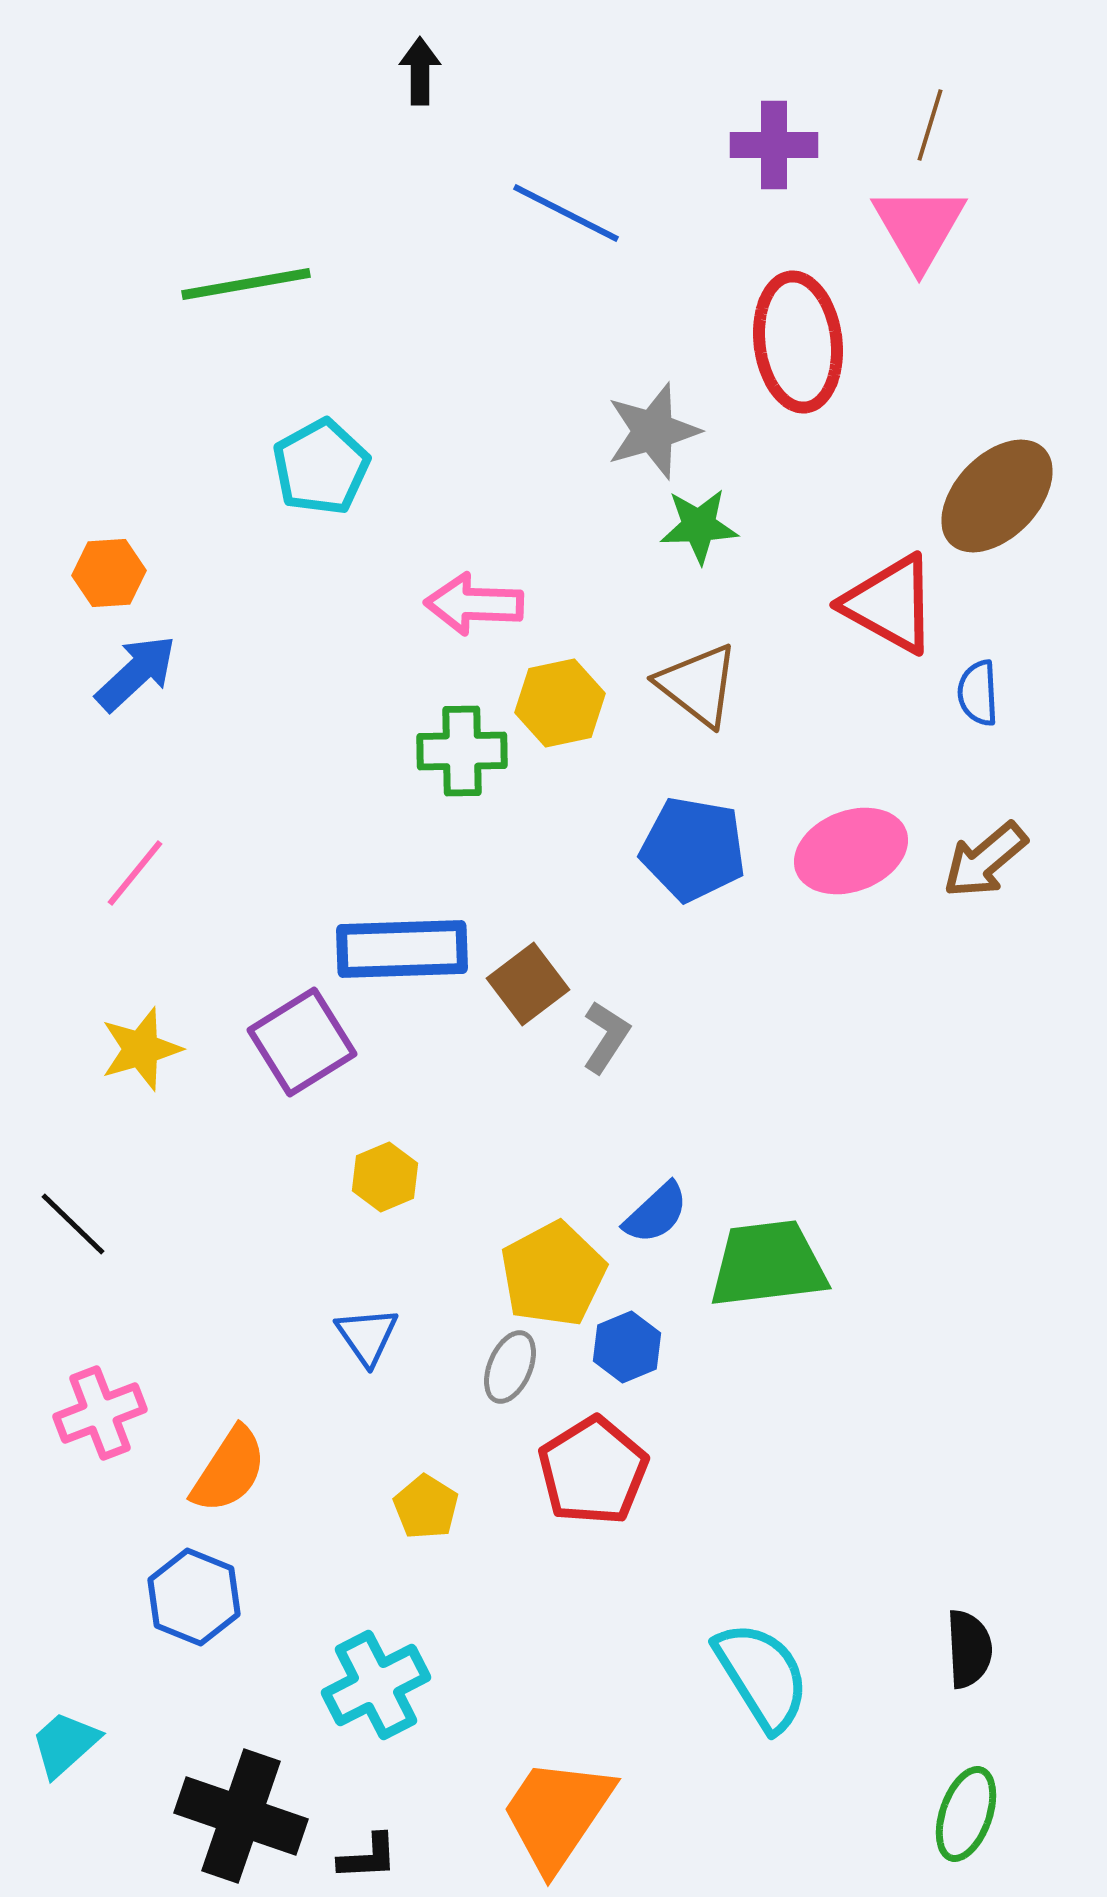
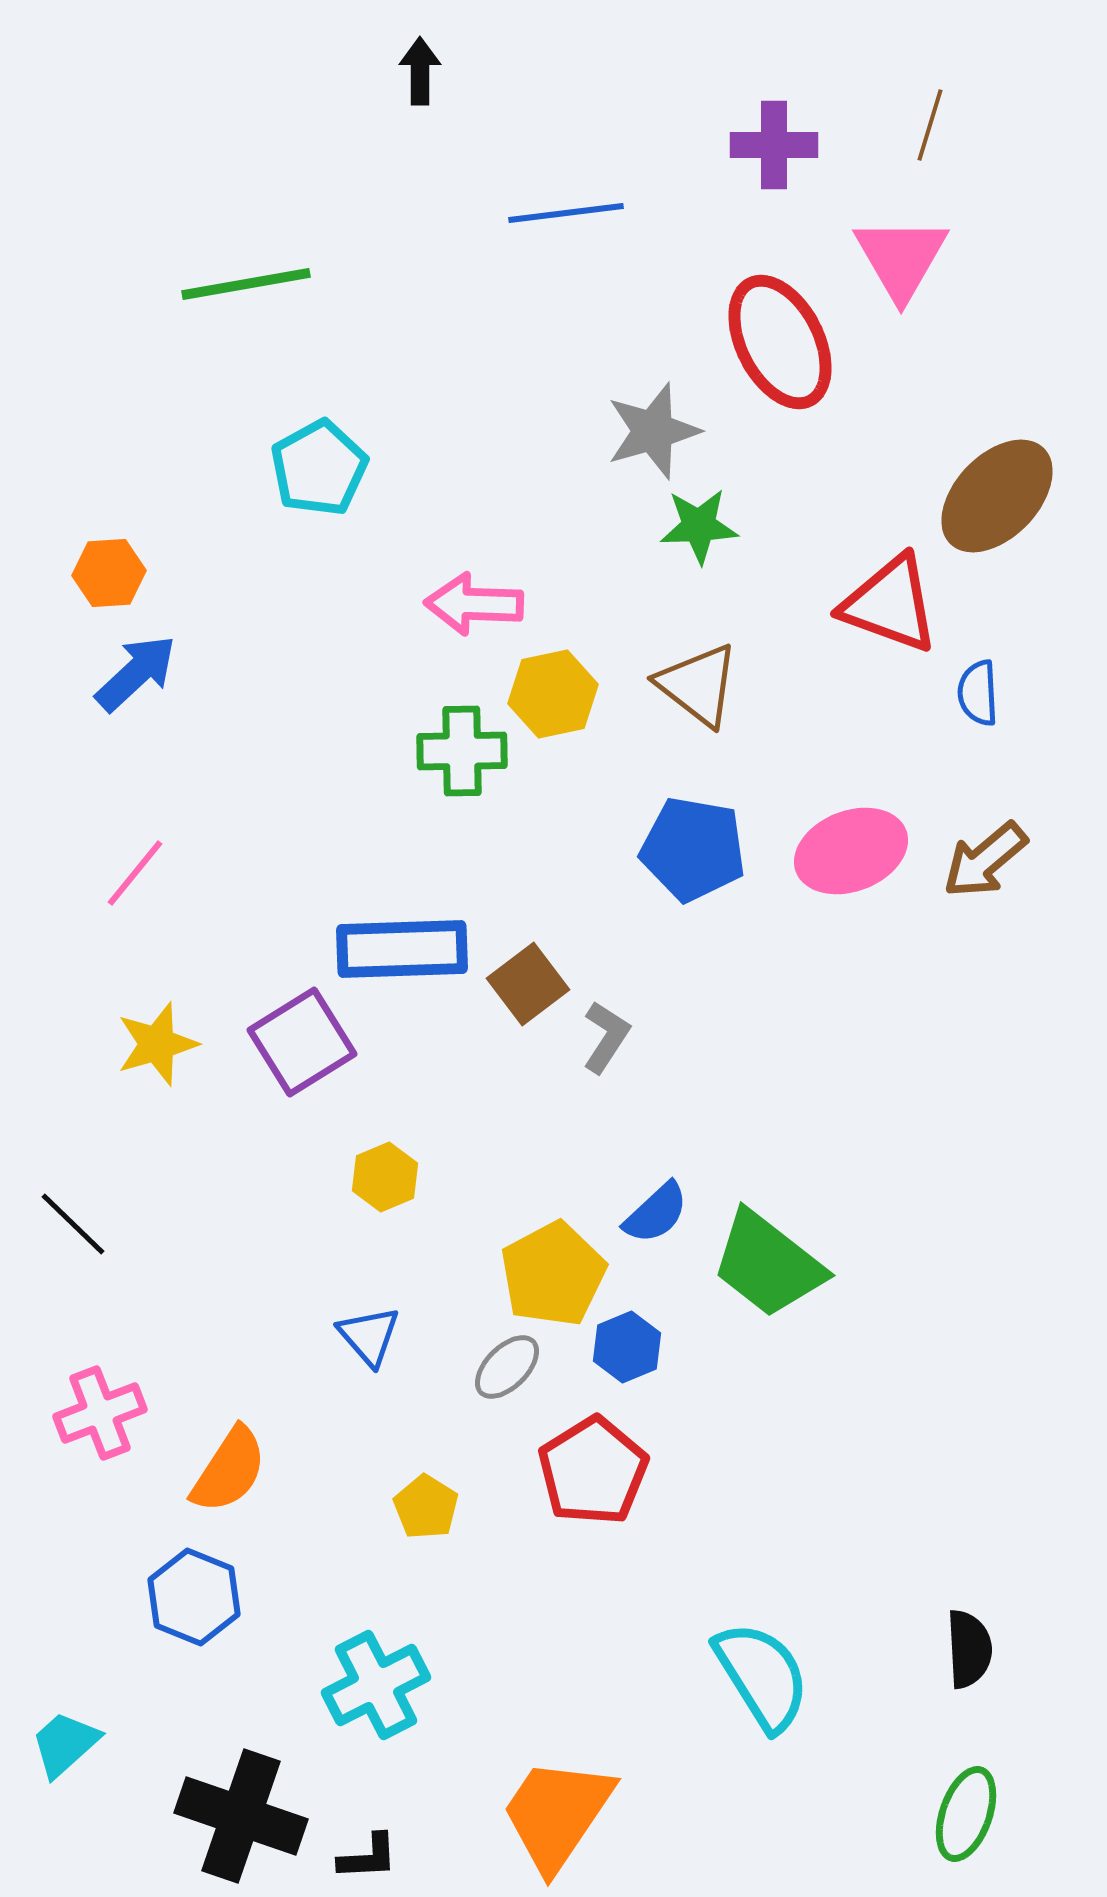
blue line at (566, 213): rotated 34 degrees counterclockwise
pink triangle at (919, 227): moved 18 px left, 31 px down
red ellipse at (798, 342): moved 18 px left; rotated 20 degrees counterclockwise
cyan pentagon at (321, 467): moved 2 px left, 1 px down
red triangle at (890, 604): rotated 9 degrees counterclockwise
yellow hexagon at (560, 703): moved 7 px left, 9 px up
yellow star at (141, 1049): moved 16 px right, 5 px up
green trapezoid at (768, 1264): rotated 135 degrees counterclockwise
blue triangle at (367, 1336): moved 2 px right; rotated 6 degrees counterclockwise
gray ellipse at (510, 1367): moved 3 px left; rotated 22 degrees clockwise
